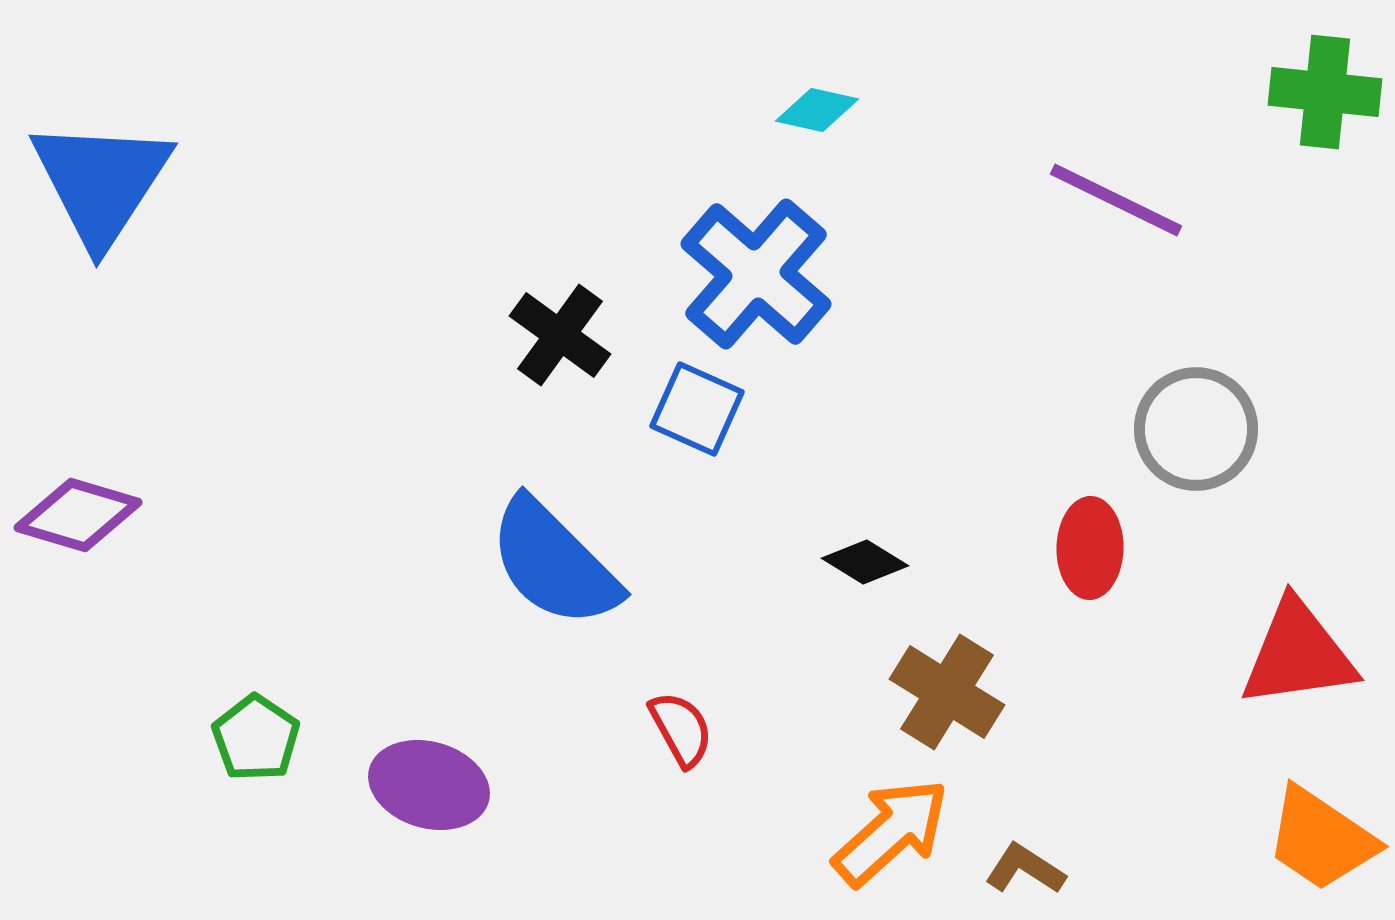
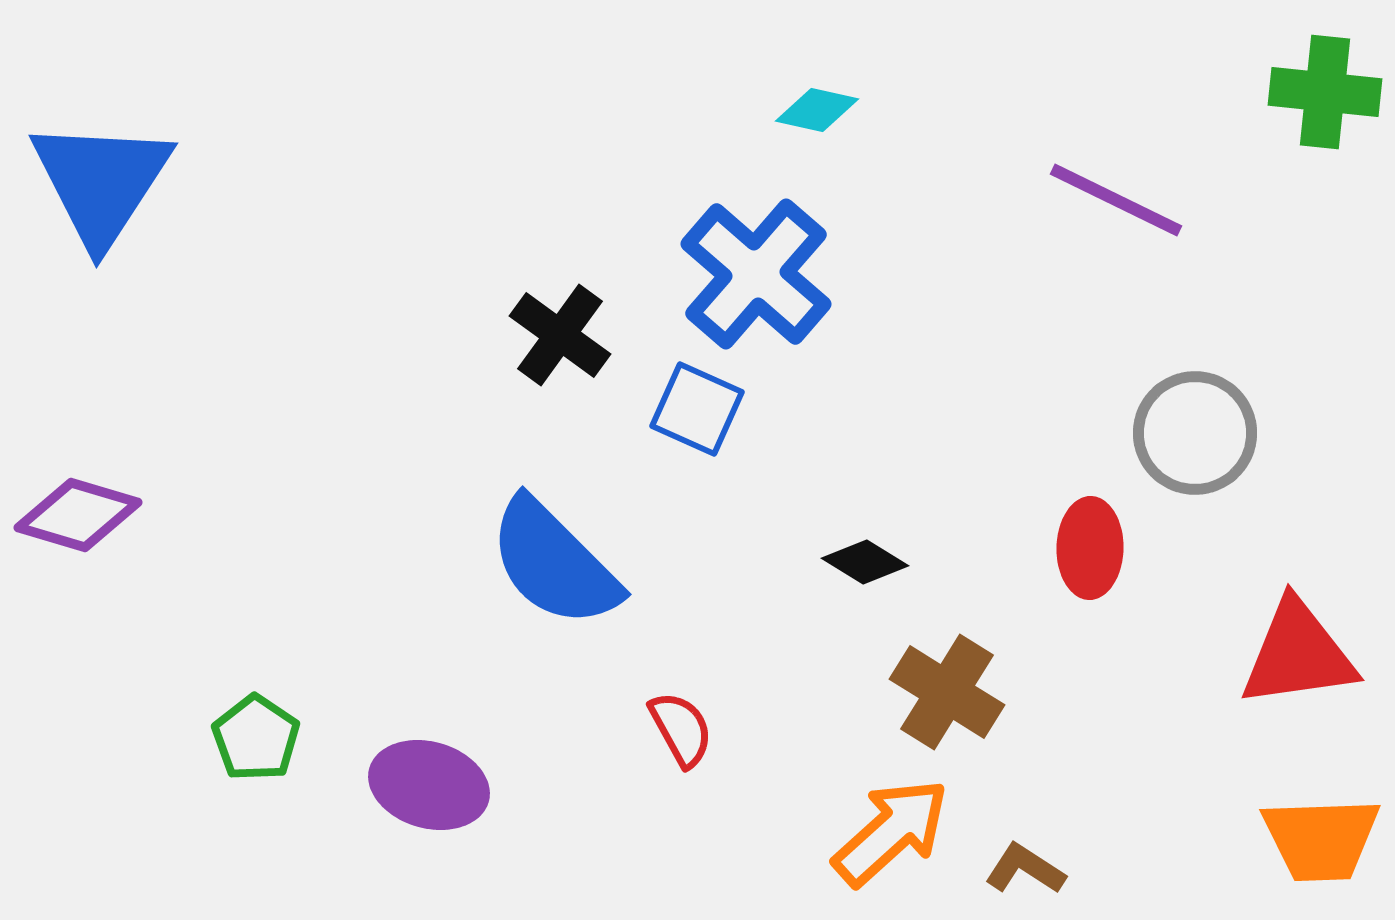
gray circle: moved 1 px left, 4 px down
orange trapezoid: rotated 36 degrees counterclockwise
